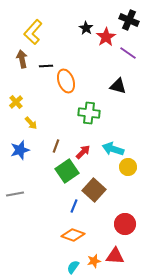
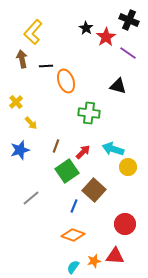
gray line: moved 16 px right, 4 px down; rotated 30 degrees counterclockwise
